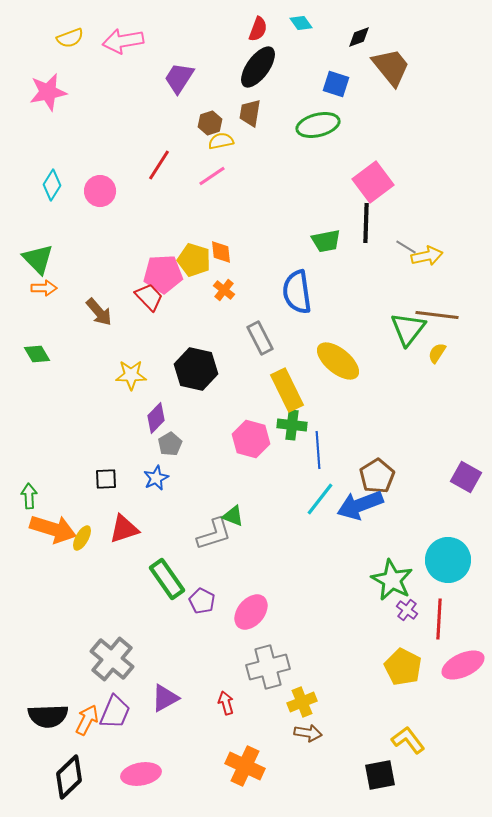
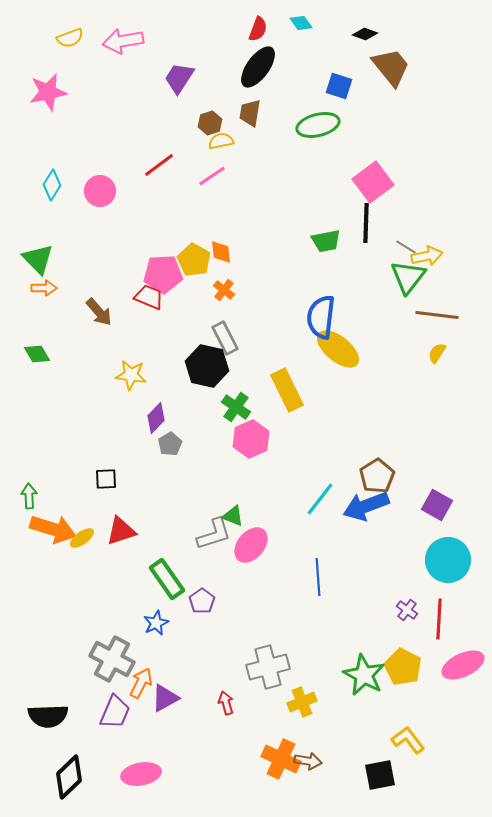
black diamond at (359, 37): moved 6 px right, 3 px up; rotated 40 degrees clockwise
blue square at (336, 84): moved 3 px right, 2 px down
red line at (159, 165): rotated 20 degrees clockwise
yellow pentagon at (194, 260): rotated 12 degrees clockwise
blue semicircle at (297, 292): moved 24 px right, 25 px down; rotated 15 degrees clockwise
red trapezoid at (149, 297): rotated 24 degrees counterclockwise
green triangle at (408, 329): moved 52 px up
gray rectangle at (260, 338): moved 35 px left
yellow ellipse at (338, 361): moved 12 px up
black hexagon at (196, 369): moved 11 px right, 3 px up
yellow star at (131, 375): rotated 8 degrees clockwise
green cross at (292, 425): moved 56 px left, 18 px up; rotated 28 degrees clockwise
pink hexagon at (251, 439): rotated 21 degrees clockwise
blue line at (318, 450): moved 127 px down
purple square at (466, 477): moved 29 px left, 28 px down
blue star at (156, 478): moved 145 px down
blue arrow at (360, 505): moved 6 px right, 1 px down
red triangle at (124, 529): moved 3 px left, 2 px down
yellow ellipse at (82, 538): rotated 25 degrees clockwise
green star at (392, 580): moved 28 px left, 95 px down
purple pentagon at (202, 601): rotated 10 degrees clockwise
pink ellipse at (251, 612): moved 67 px up
gray cross at (112, 659): rotated 12 degrees counterclockwise
orange arrow at (87, 720): moved 54 px right, 37 px up
brown arrow at (308, 733): moved 28 px down
orange cross at (245, 766): moved 36 px right, 7 px up
